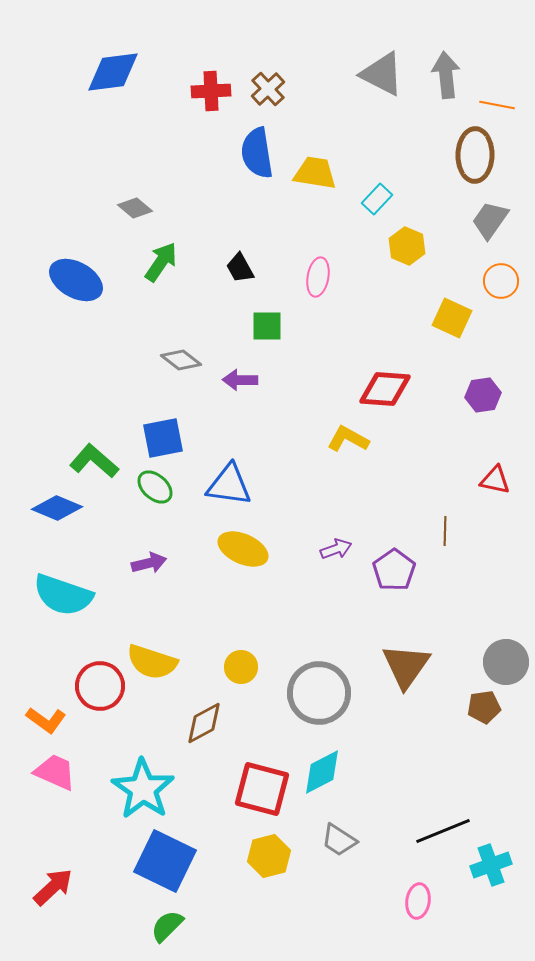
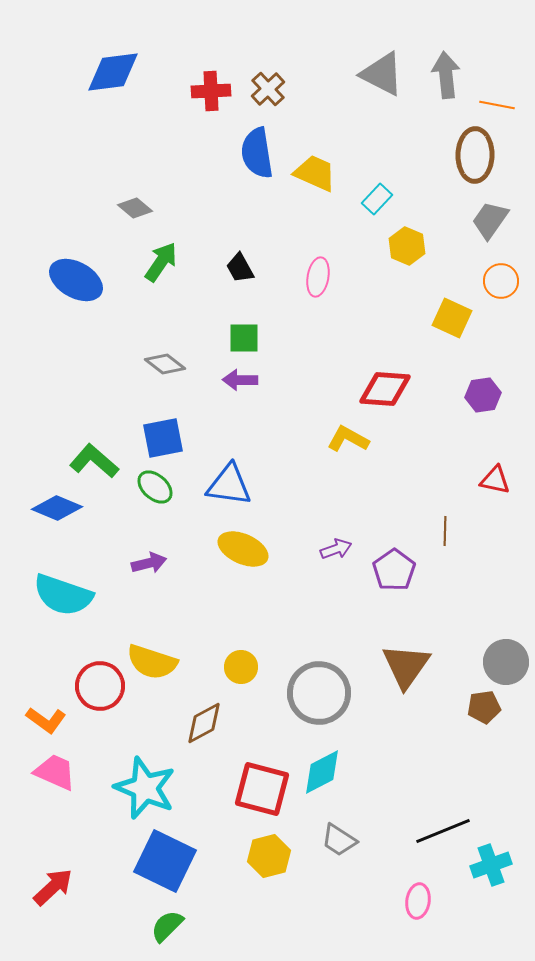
yellow trapezoid at (315, 173): rotated 15 degrees clockwise
green square at (267, 326): moved 23 px left, 12 px down
gray diamond at (181, 360): moved 16 px left, 4 px down
cyan star at (143, 789): moved 2 px right, 1 px up; rotated 12 degrees counterclockwise
